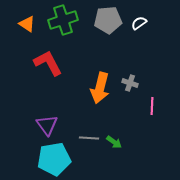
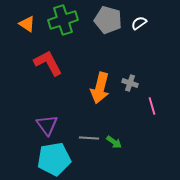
gray pentagon: rotated 20 degrees clockwise
pink line: rotated 18 degrees counterclockwise
